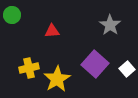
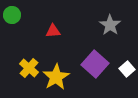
red triangle: moved 1 px right
yellow cross: rotated 36 degrees counterclockwise
yellow star: moved 1 px left, 2 px up
